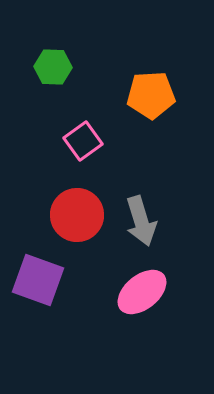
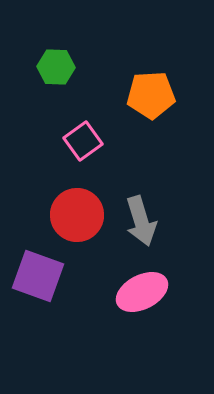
green hexagon: moved 3 px right
purple square: moved 4 px up
pink ellipse: rotated 12 degrees clockwise
